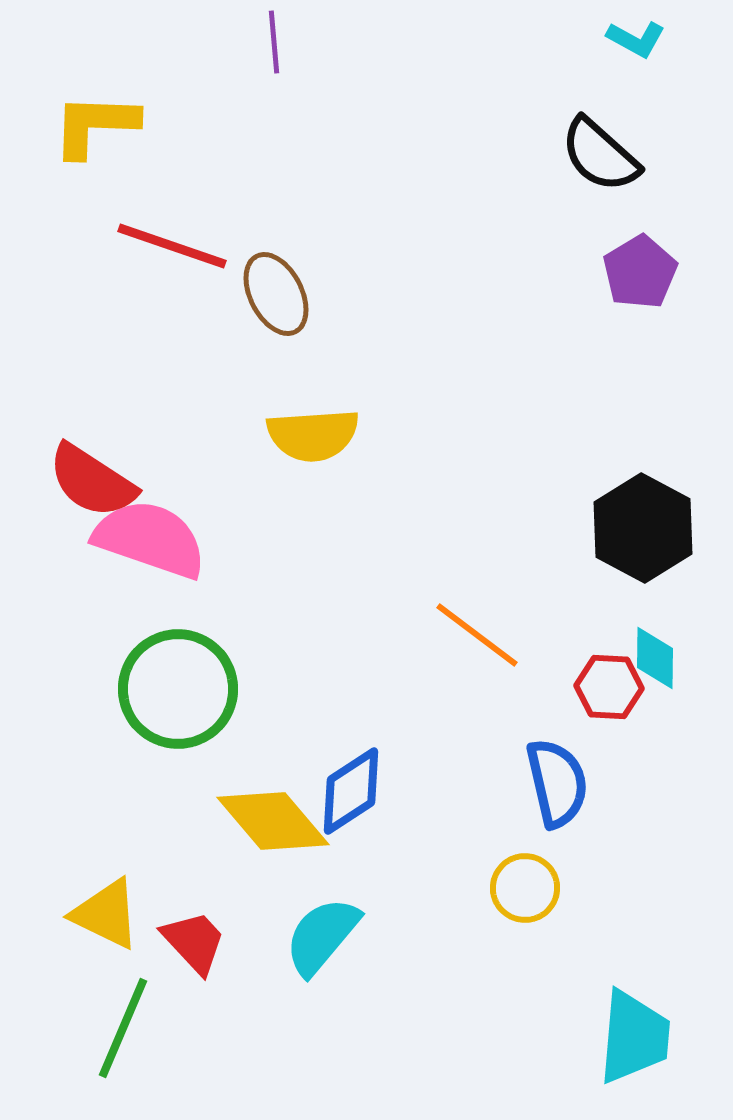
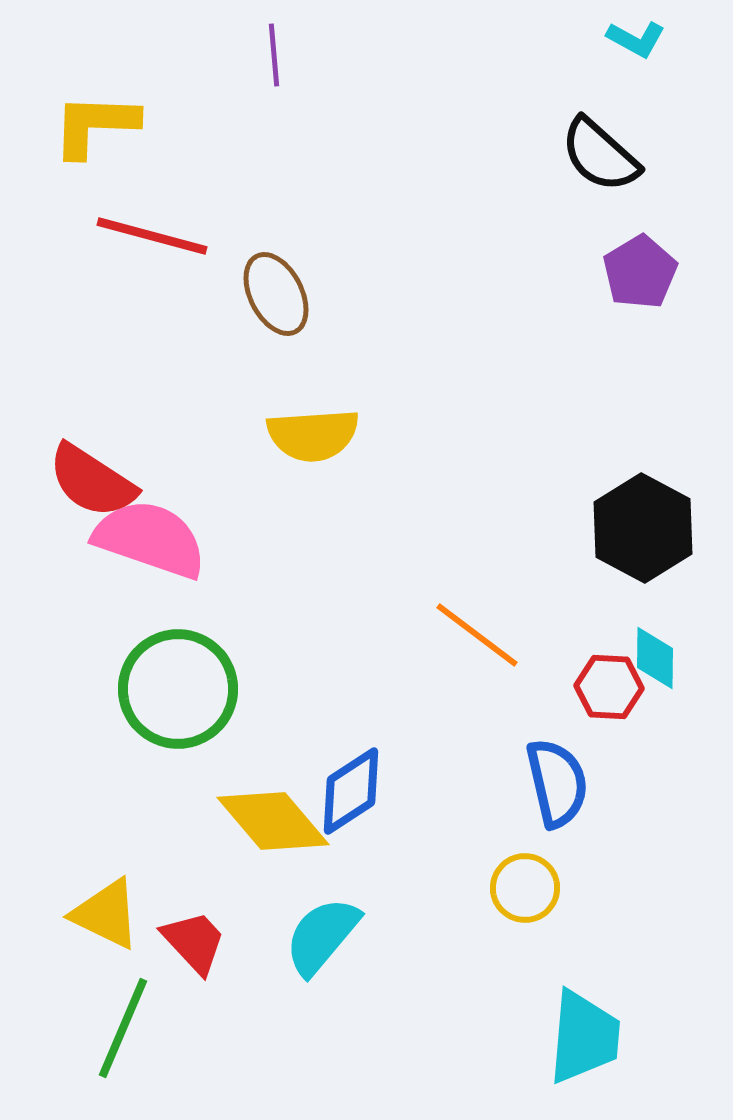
purple line: moved 13 px down
red line: moved 20 px left, 10 px up; rotated 4 degrees counterclockwise
cyan trapezoid: moved 50 px left
